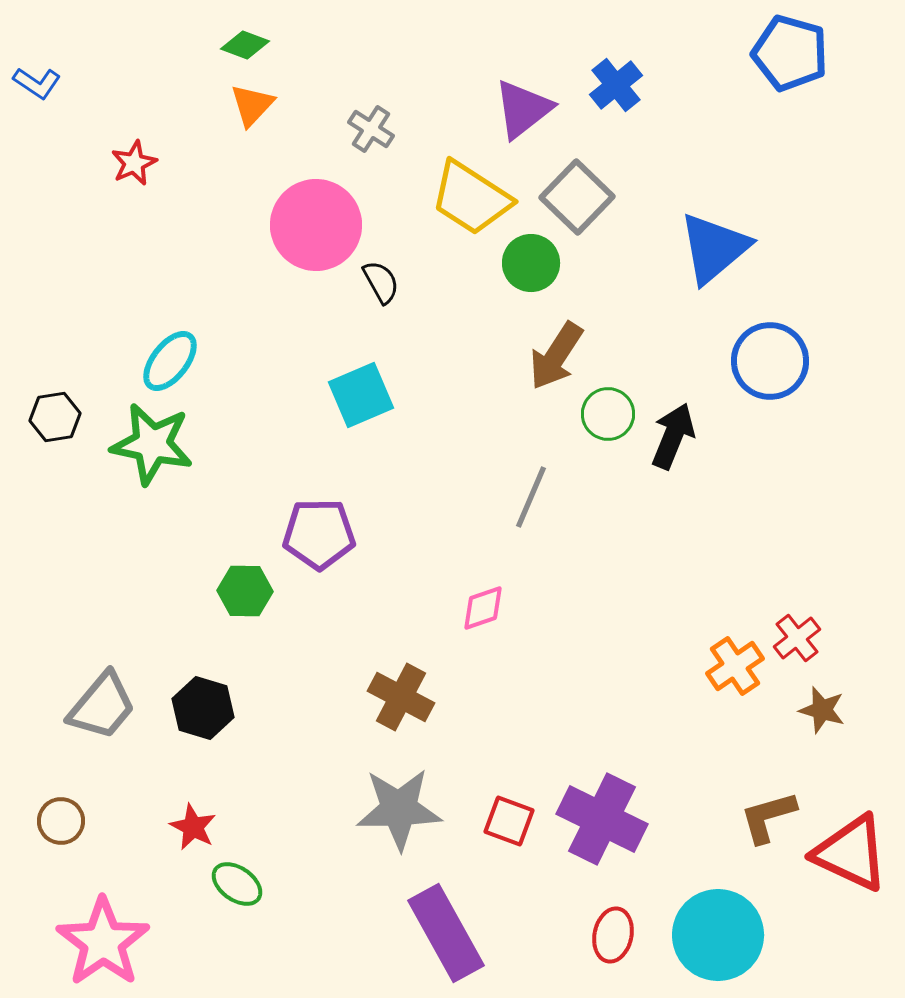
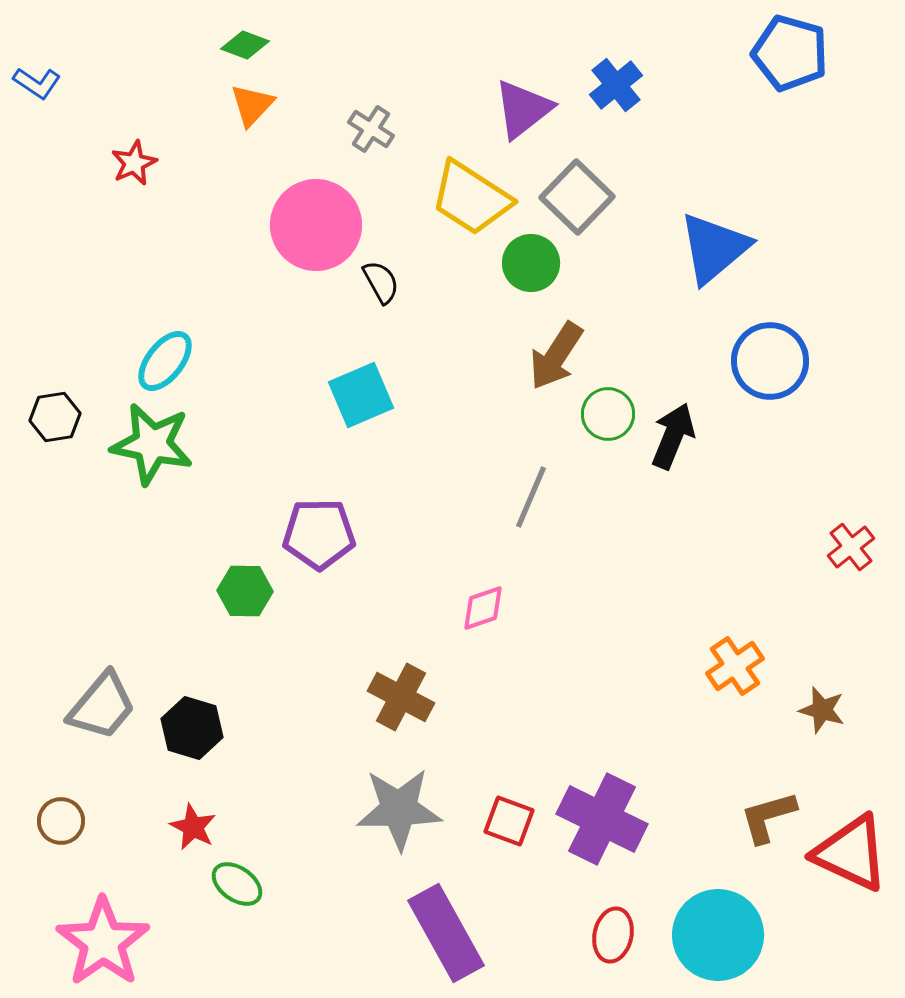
cyan ellipse at (170, 361): moved 5 px left
red cross at (797, 638): moved 54 px right, 91 px up
black hexagon at (203, 708): moved 11 px left, 20 px down
